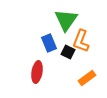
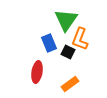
orange L-shape: moved 1 px left, 2 px up
orange rectangle: moved 17 px left, 6 px down
